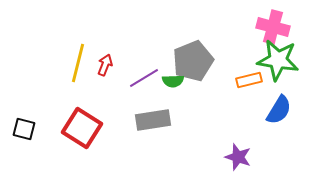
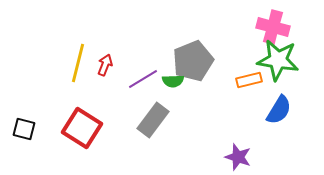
purple line: moved 1 px left, 1 px down
gray rectangle: rotated 44 degrees counterclockwise
